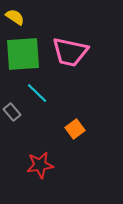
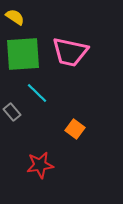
orange square: rotated 18 degrees counterclockwise
